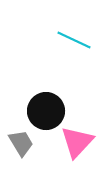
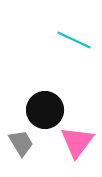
black circle: moved 1 px left, 1 px up
pink triangle: rotated 6 degrees counterclockwise
